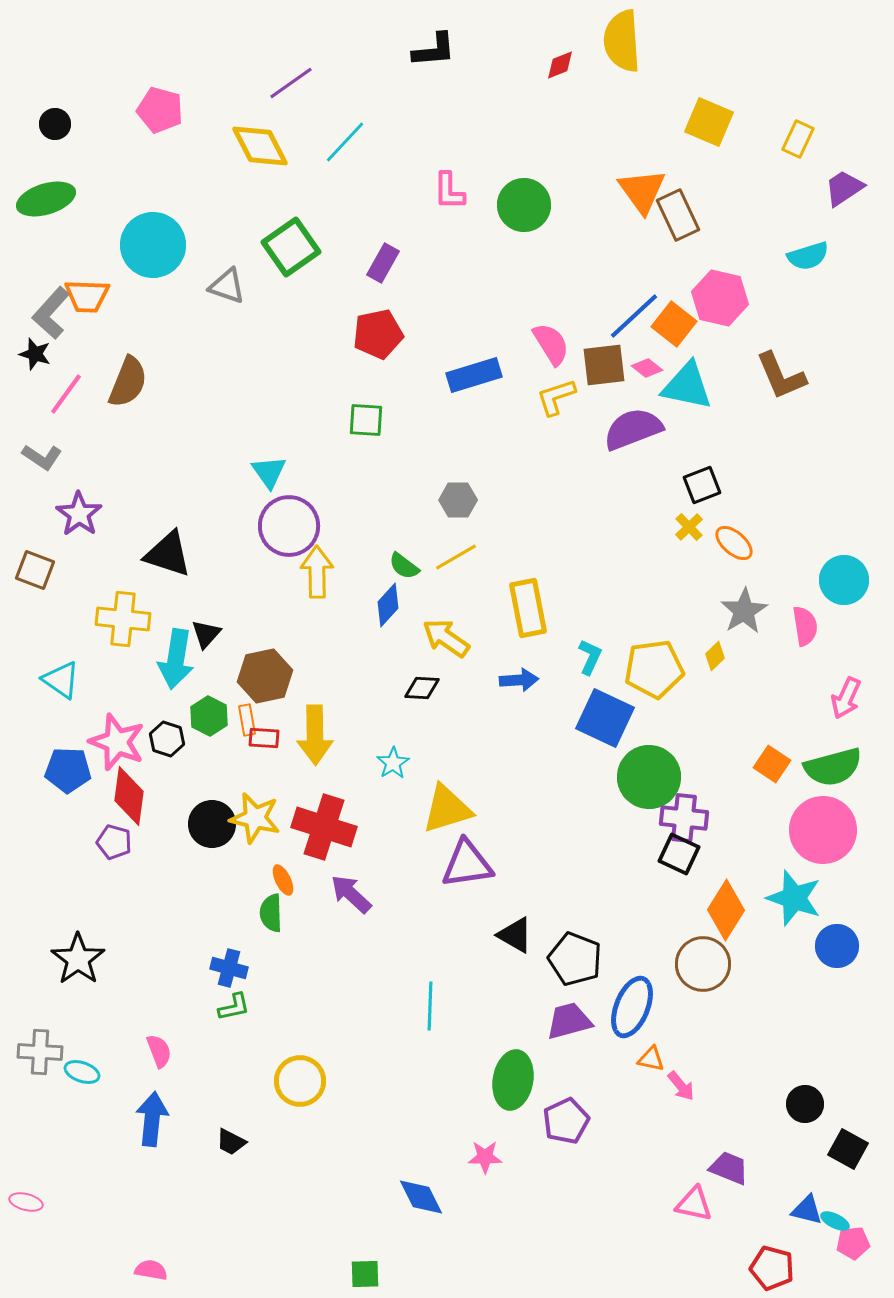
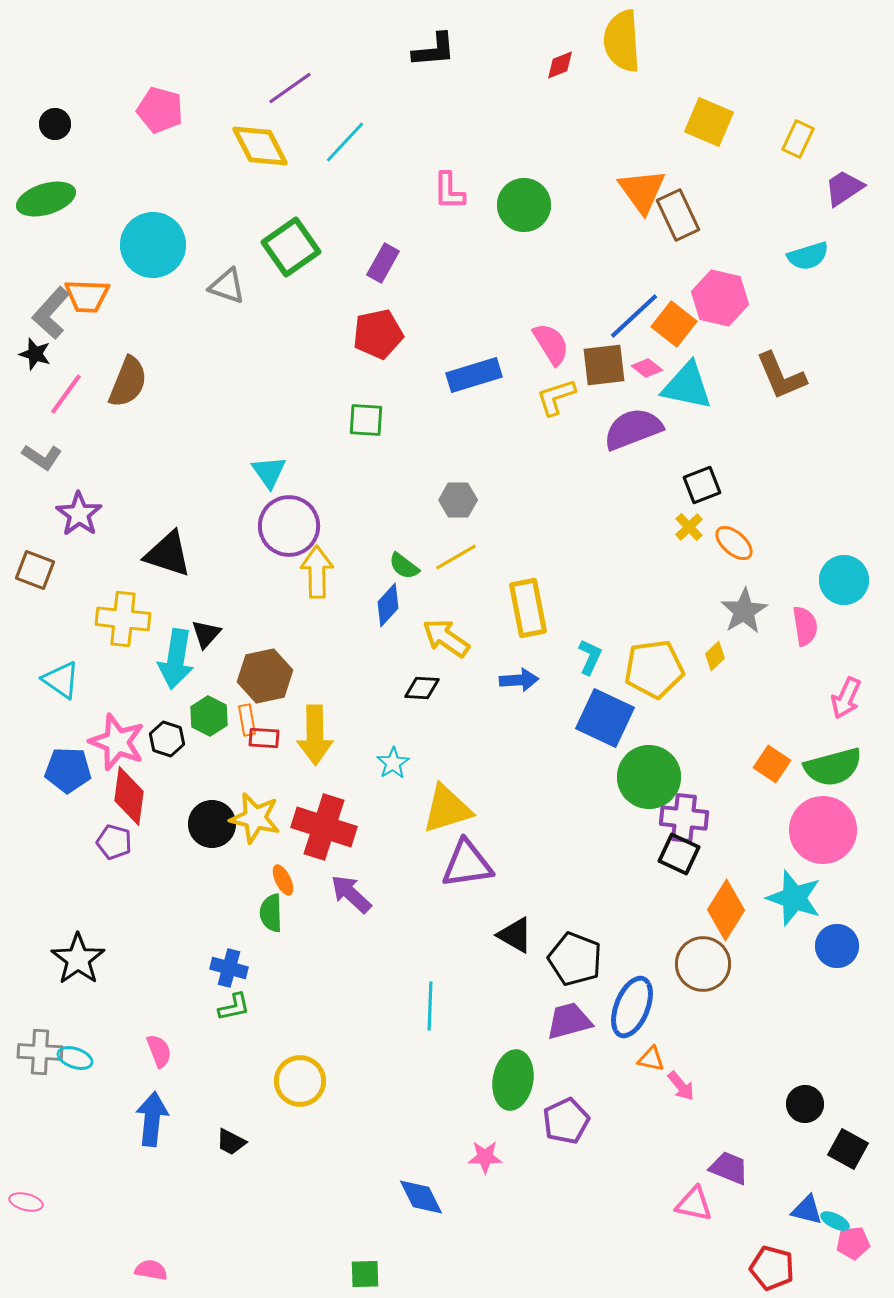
purple line at (291, 83): moved 1 px left, 5 px down
cyan ellipse at (82, 1072): moved 7 px left, 14 px up
